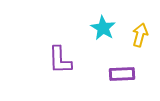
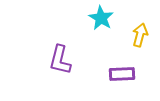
cyan star: moved 2 px left, 10 px up
purple L-shape: rotated 16 degrees clockwise
